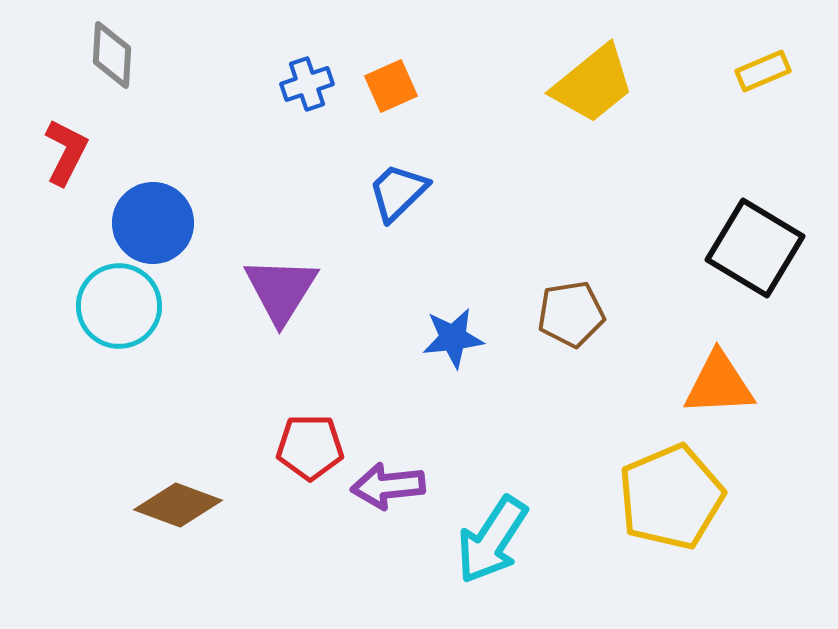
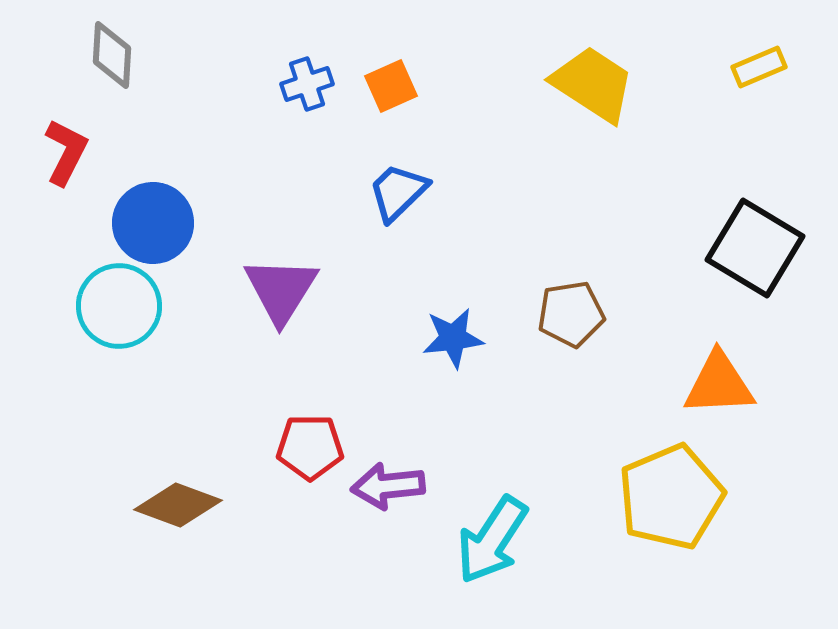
yellow rectangle: moved 4 px left, 4 px up
yellow trapezoid: rotated 108 degrees counterclockwise
